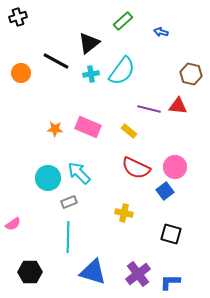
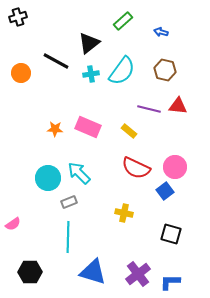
brown hexagon: moved 26 px left, 4 px up
